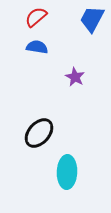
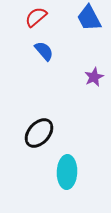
blue trapezoid: moved 3 px left, 1 px up; rotated 56 degrees counterclockwise
blue semicircle: moved 7 px right, 4 px down; rotated 40 degrees clockwise
purple star: moved 19 px right; rotated 18 degrees clockwise
